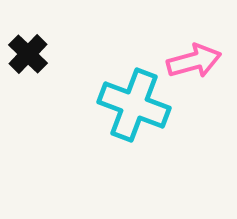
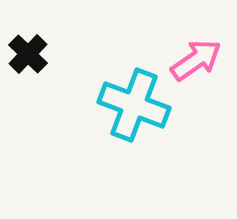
pink arrow: moved 2 px right, 1 px up; rotated 20 degrees counterclockwise
